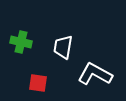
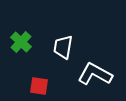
green cross: rotated 30 degrees clockwise
red square: moved 1 px right, 3 px down
